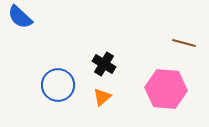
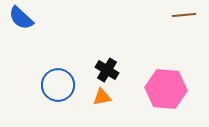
blue semicircle: moved 1 px right, 1 px down
brown line: moved 28 px up; rotated 20 degrees counterclockwise
black cross: moved 3 px right, 6 px down
orange triangle: rotated 30 degrees clockwise
